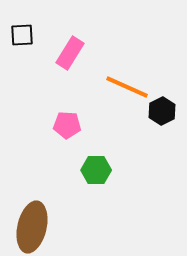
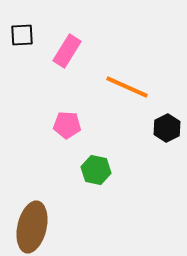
pink rectangle: moved 3 px left, 2 px up
black hexagon: moved 5 px right, 17 px down
green hexagon: rotated 12 degrees clockwise
